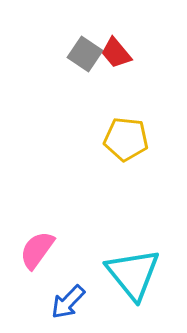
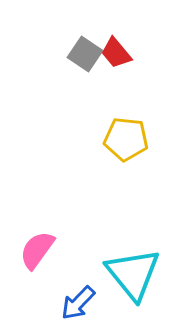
blue arrow: moved 10 px right, 1 px down
